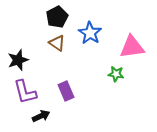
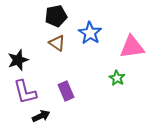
black pentagon: moved 1 px left, 1 px up; rotated 15 degrees clockwise
green star: moved 1 px right, 4 px down; rotated 21 degrees clockwise
